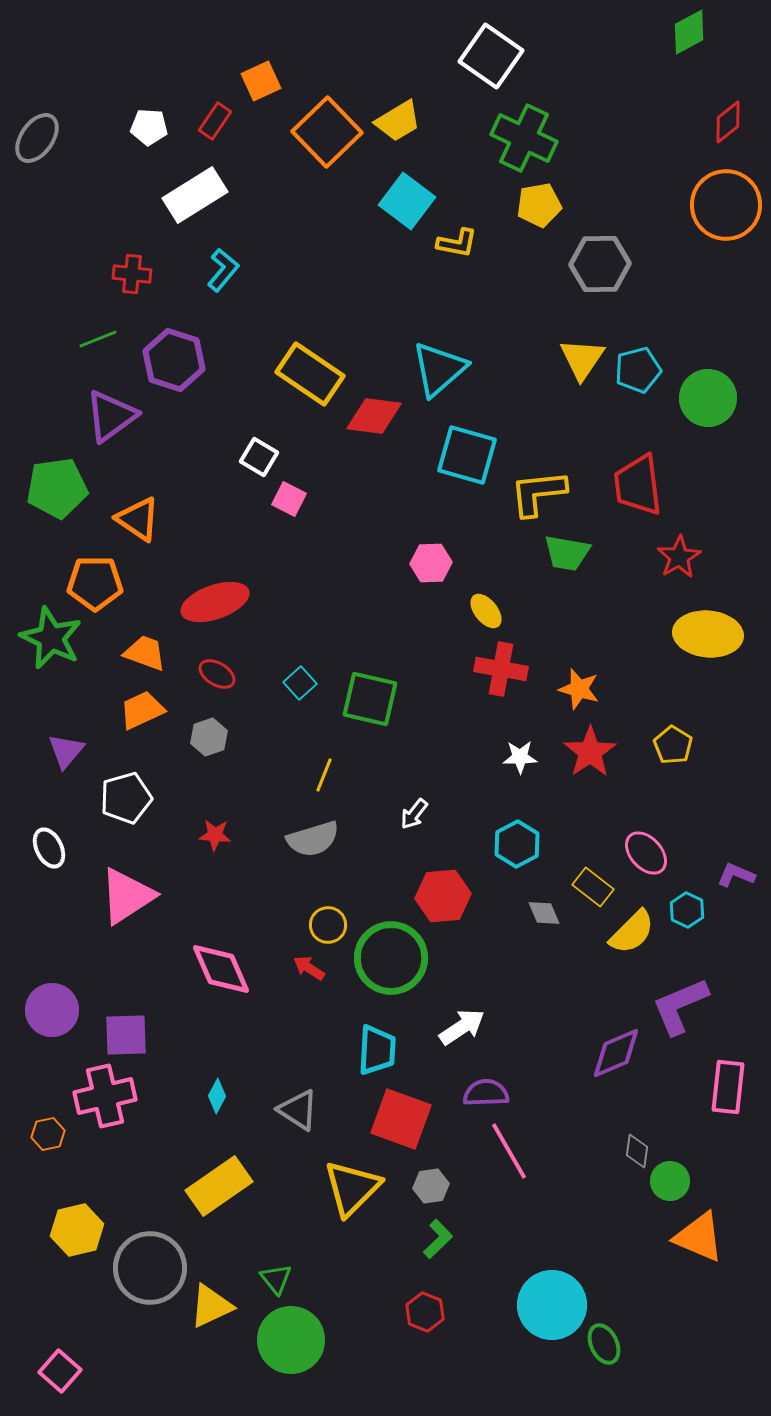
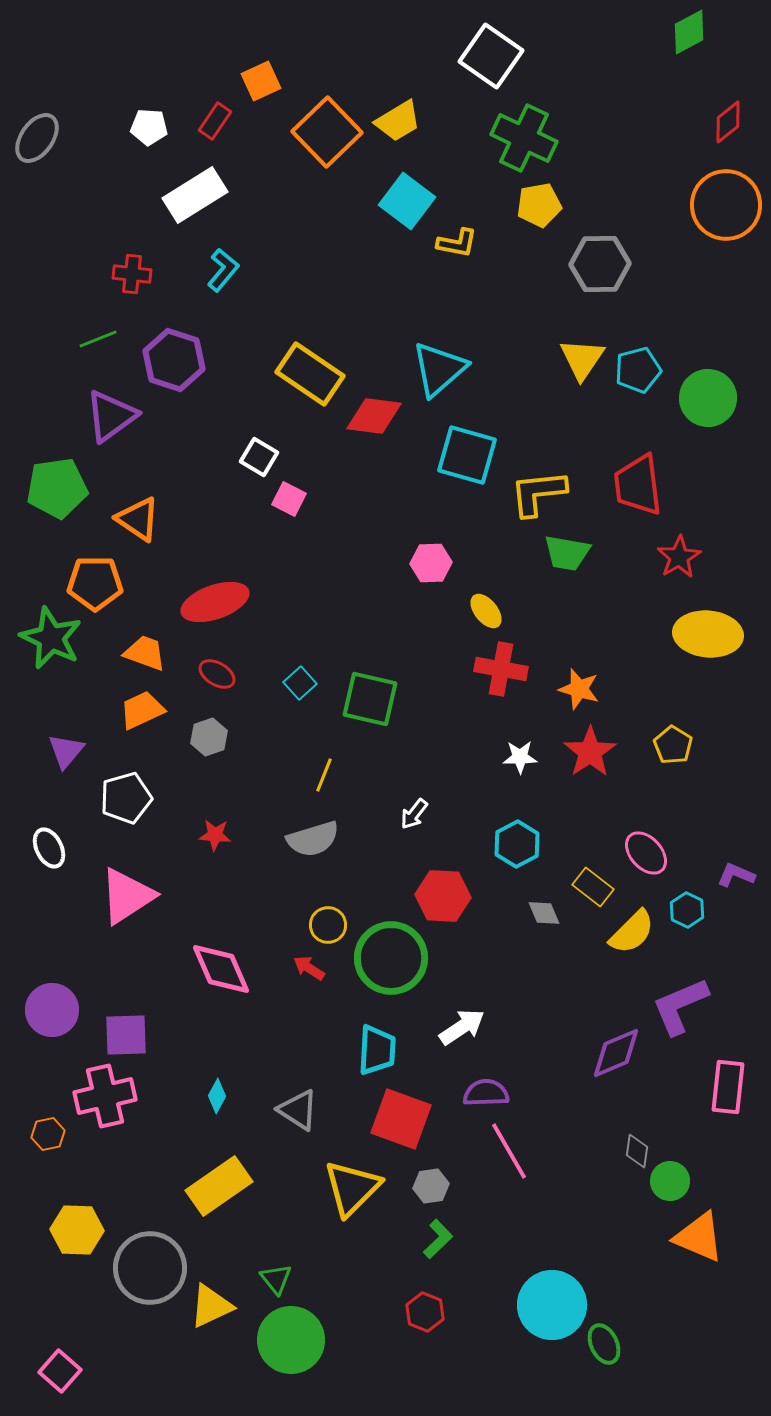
red hexagon at (443, 896): rotated 8 degrees clockwise
yellow hexagon at (77, 1230): rotated 15 degrees clockwise
